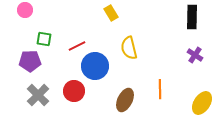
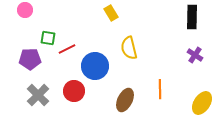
green square: moved 4 px right, 1 px up
red line: moved 10 px left, 3 px down
purple pentagon: moved 2 px up
